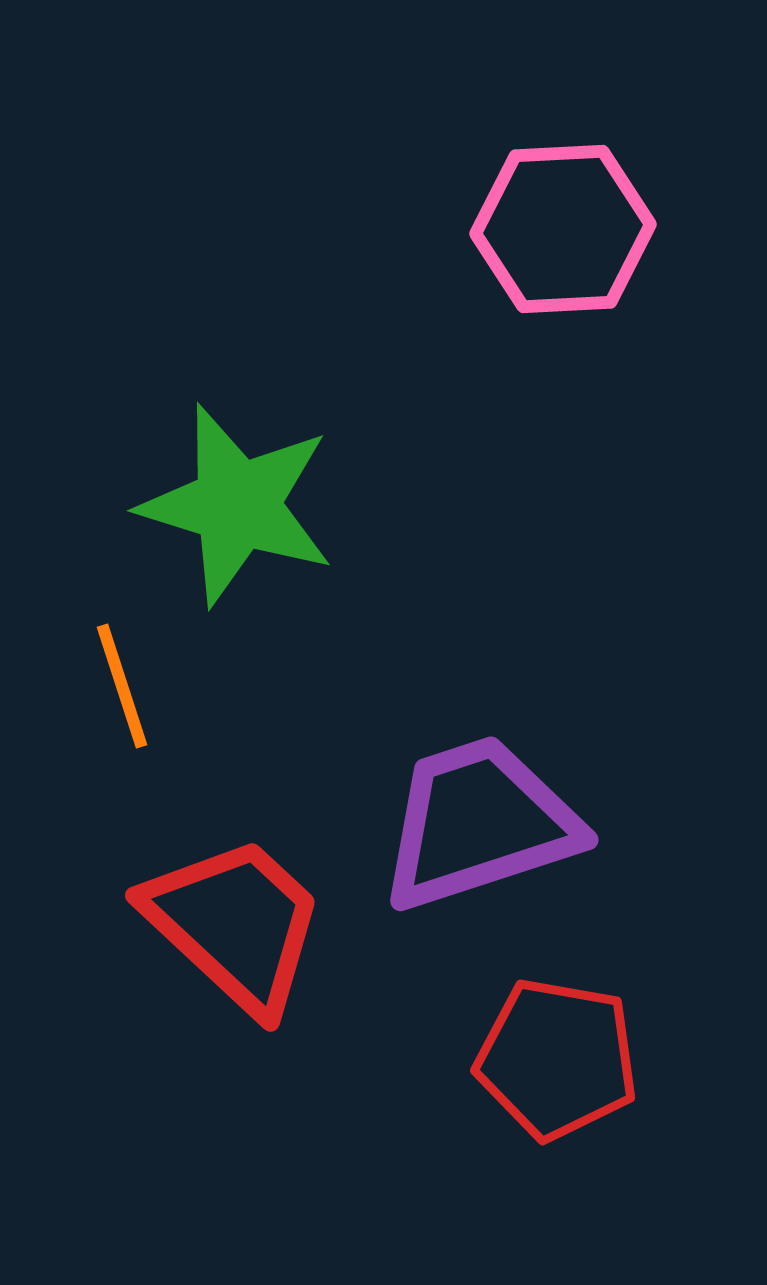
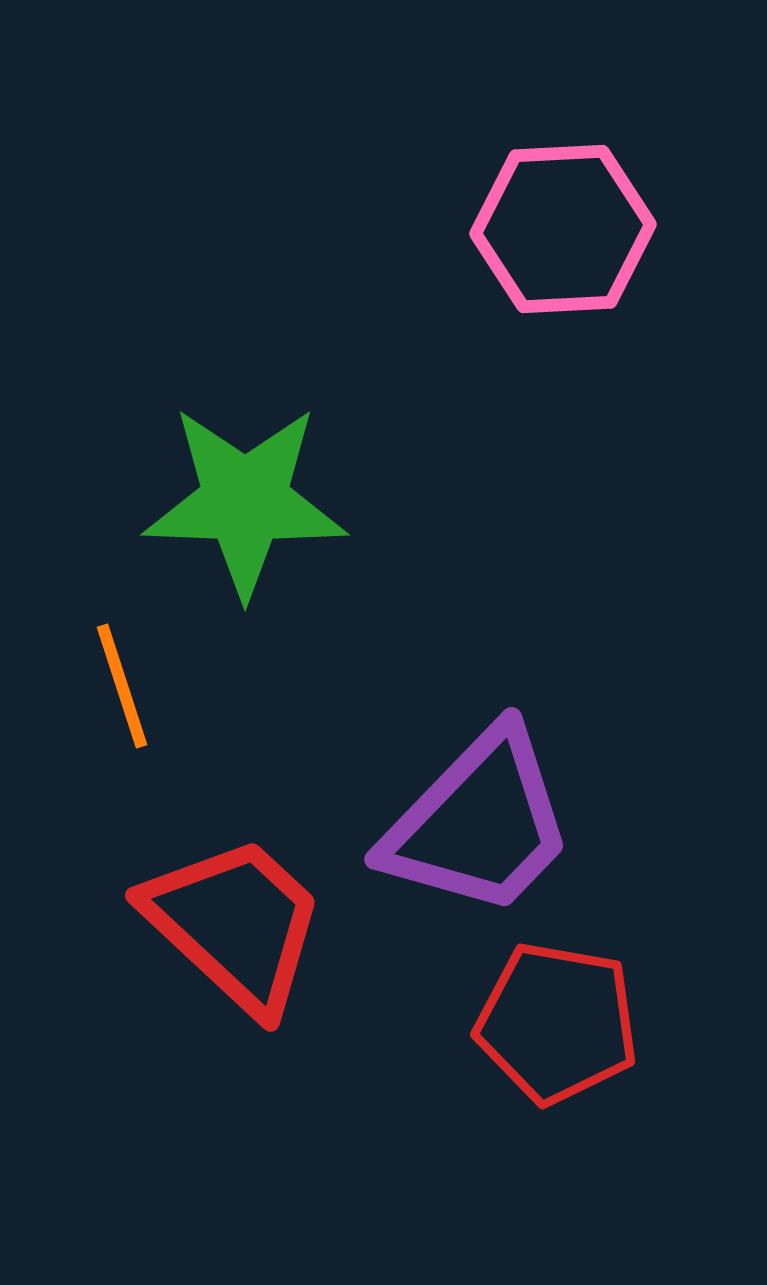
green star: moved 8 px right, 4 px up; rotated 15 degrees counterclockwise
purple trapezoid: rotated 152 degrees clockwise
red pentagon: moved 36 px up
